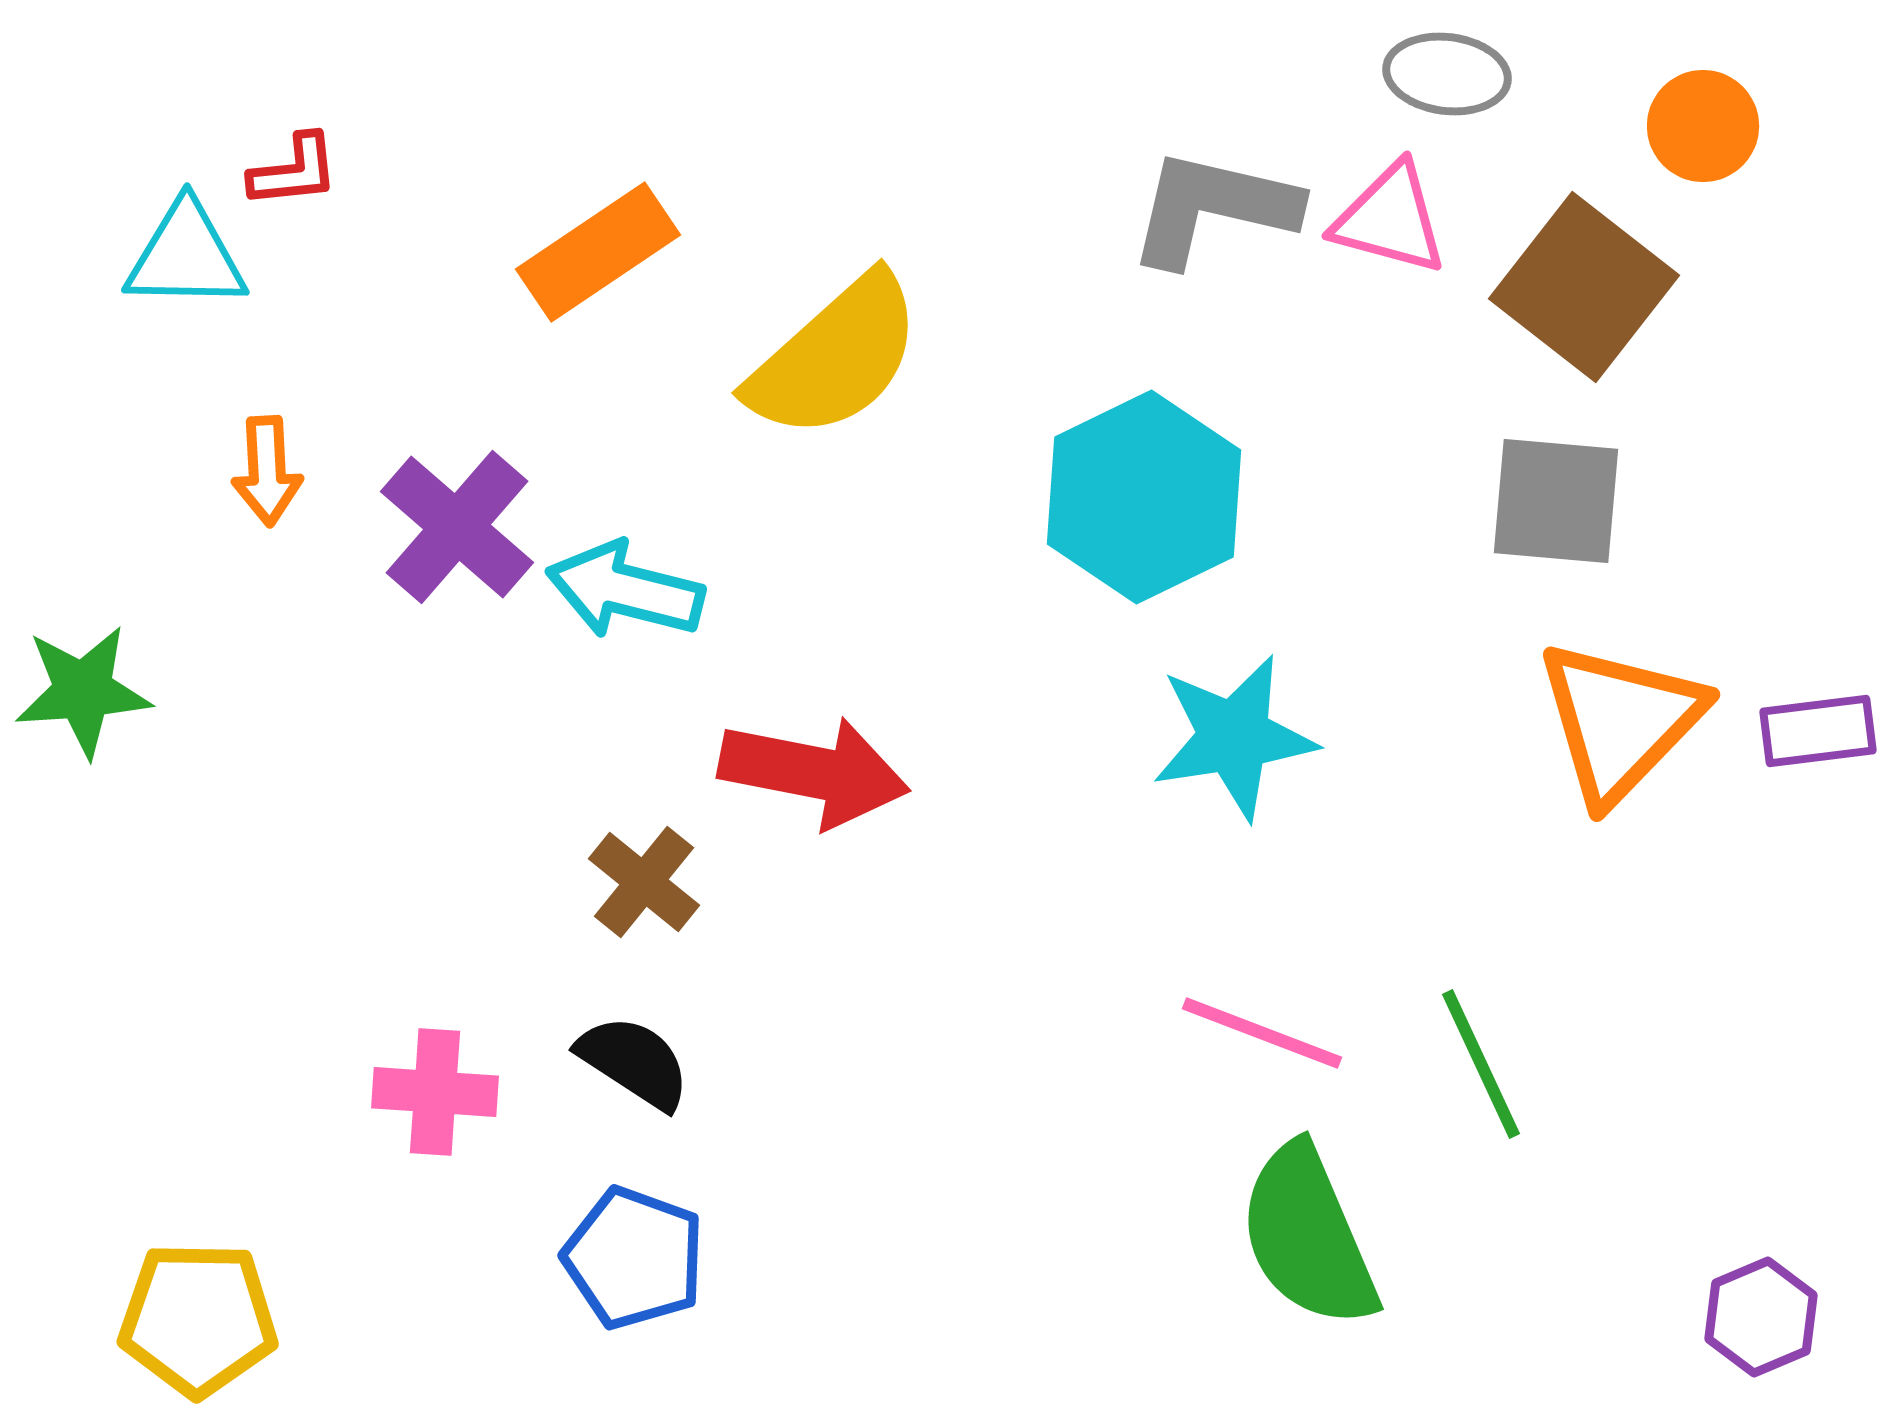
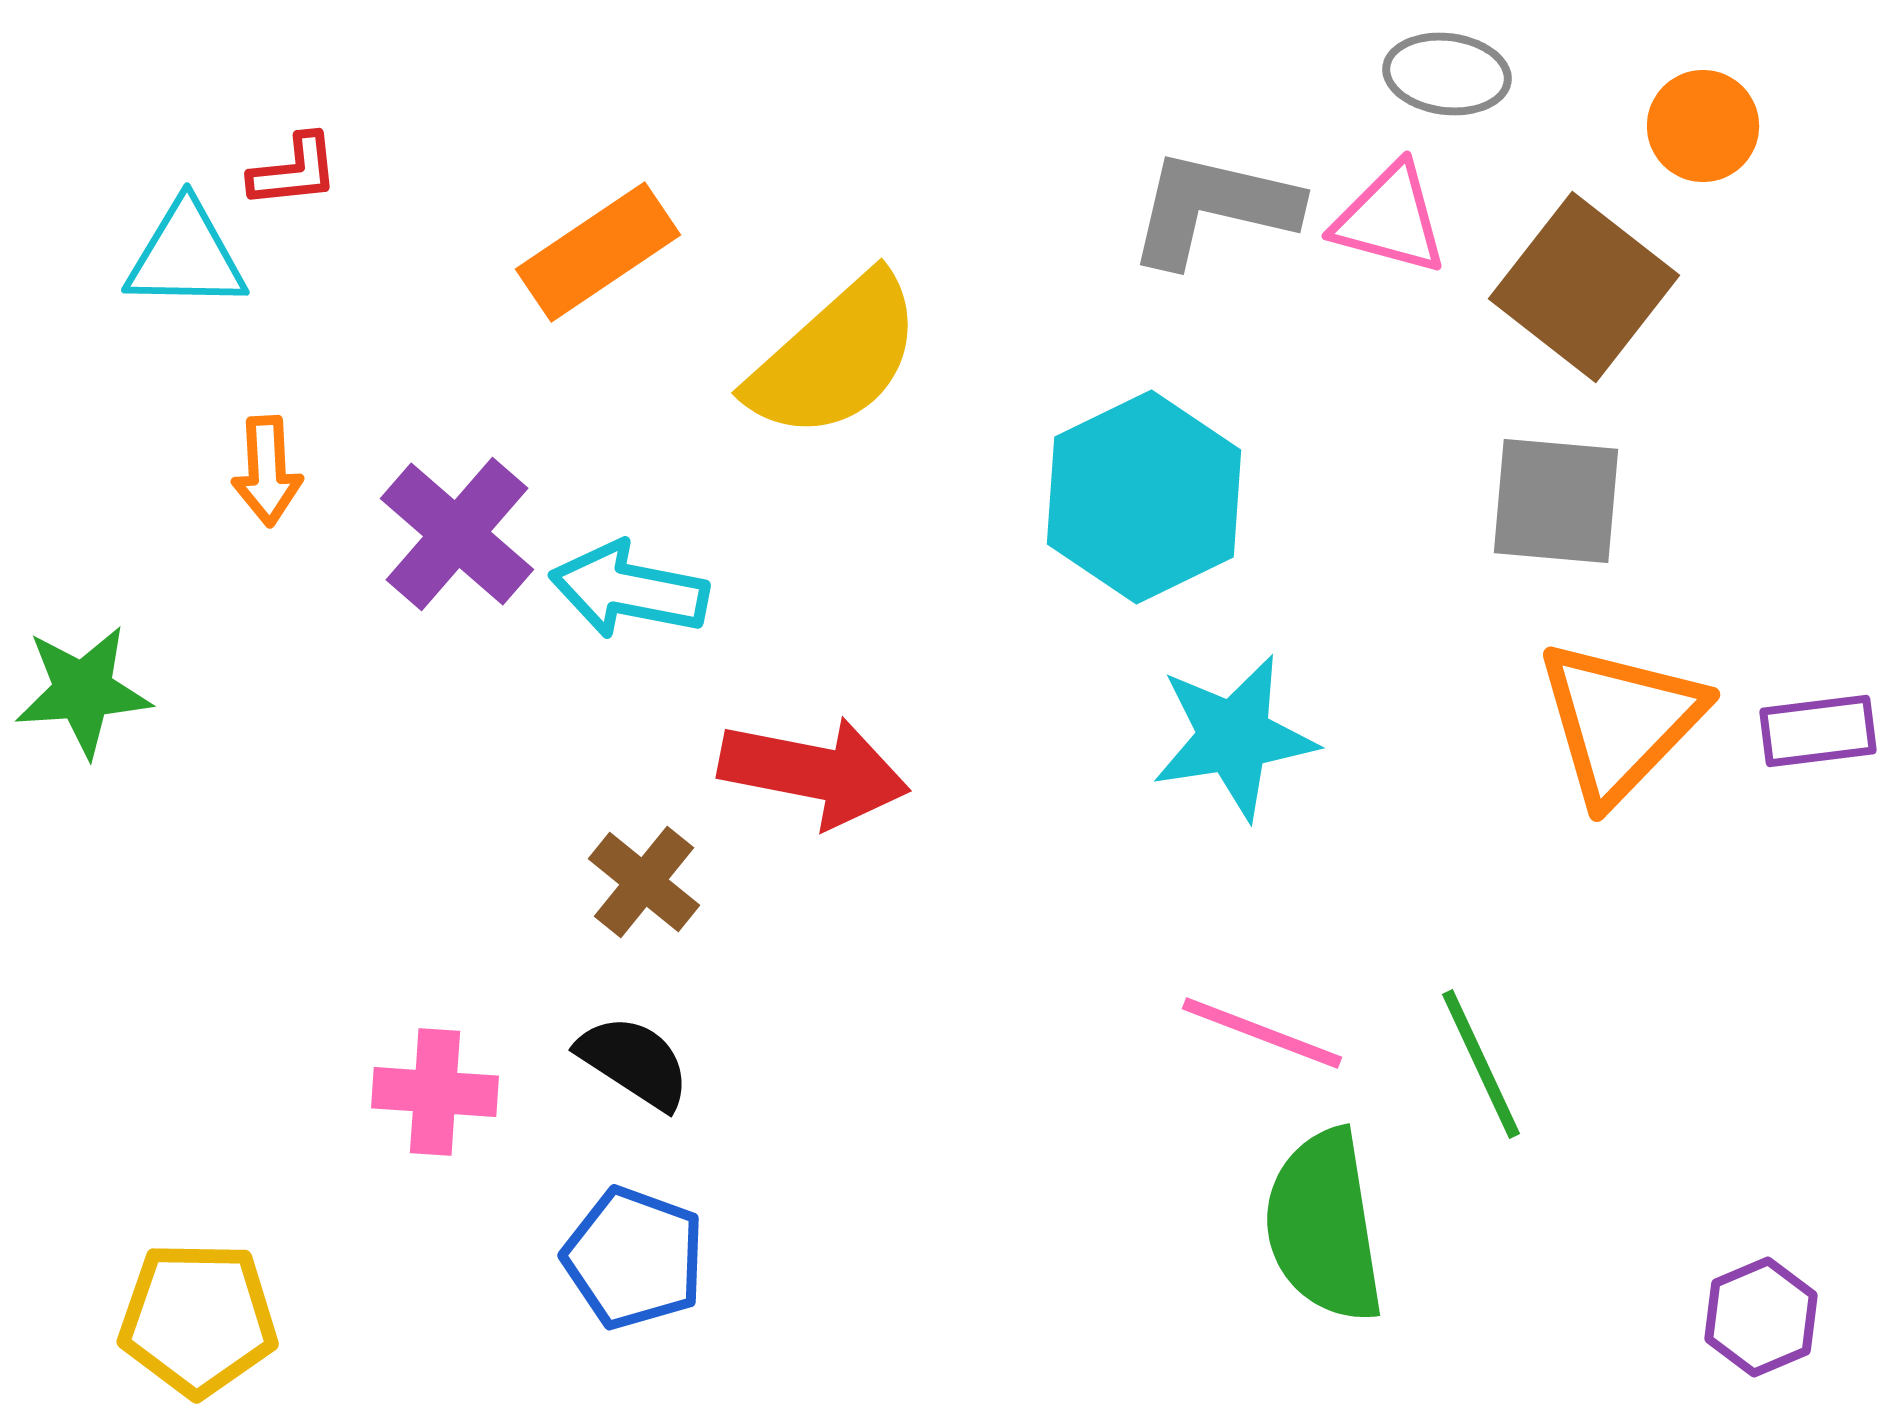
purple cross: moved 7 px down
cyan arrow: moved 4 px right; rotated 3 degrees counterclockwise
green semicircle: moved 16 px right, 10 px up; rotated 14 degrees clockwise
